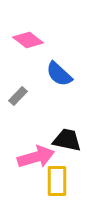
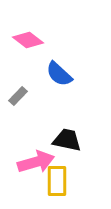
pink arrow: moved 5 px down
